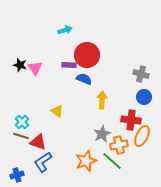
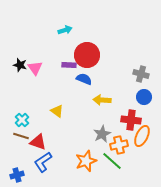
yellow arrow: rotated 90 degrees counterclockwise
cyan cross: moved 2 px up
